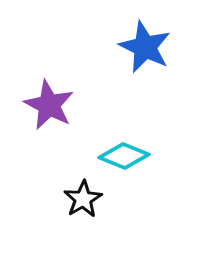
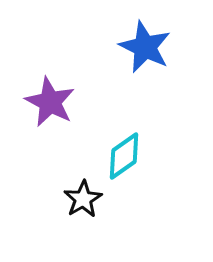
purple star: moved 1 px right, 3 px up
cyan diamond: rotated 57 degrees counterclockwise
